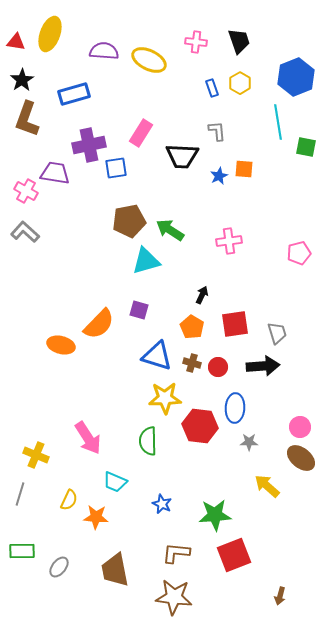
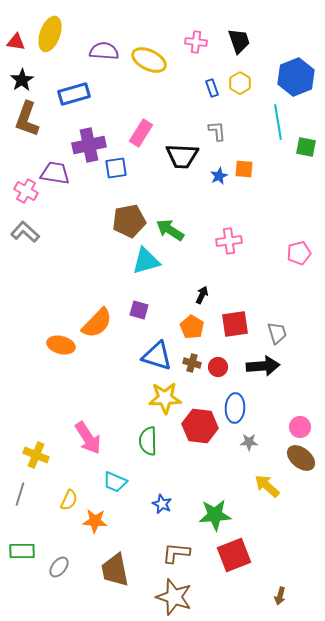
orange semicircle at (99, 324): moved 2 px left, 1 px up
orange star at (96, 517): moved 1 px left, 4 px down
brown star at (174, 597): rotated 12 degrees clockwise
